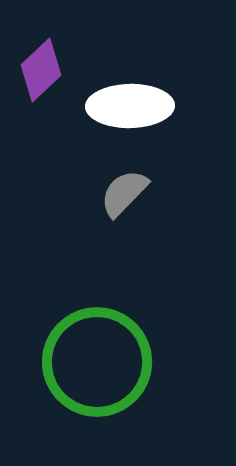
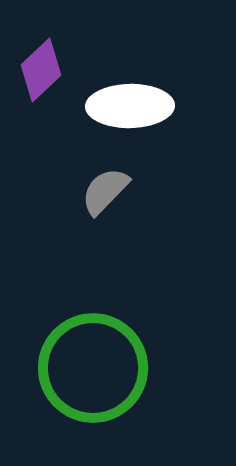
gray semicircle: moved 19 px left, 2 px up
green circle: moved 4 px left, 6 px down
